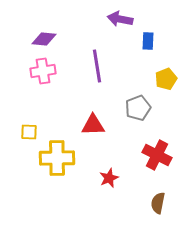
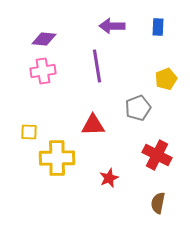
purple arrow: moved 8 px left, 7 px down; rotated 10 degrees counterclockwise
blue rectangle: moved 10 px right, 14 px up
